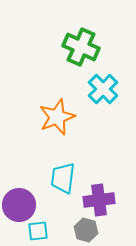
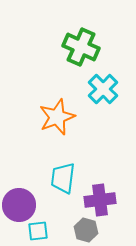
purple cross: moved 1 px right
